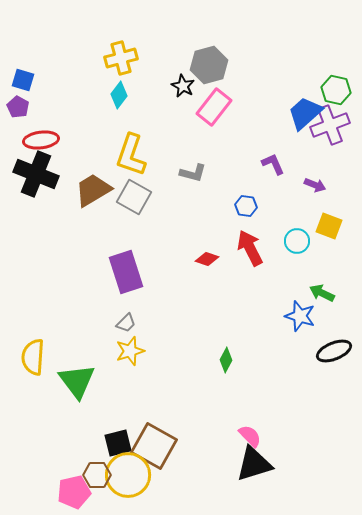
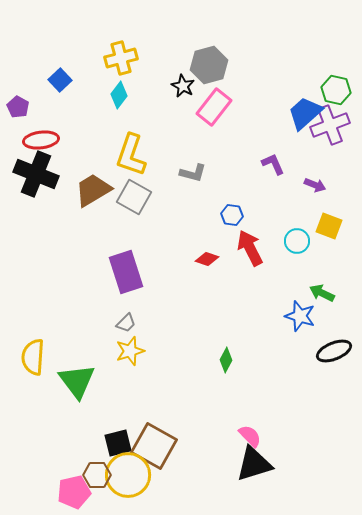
blue square: moved 37 px right; rotated 30 degrees clockwise
blue hexagon: moved 14 px left, 9 px down
